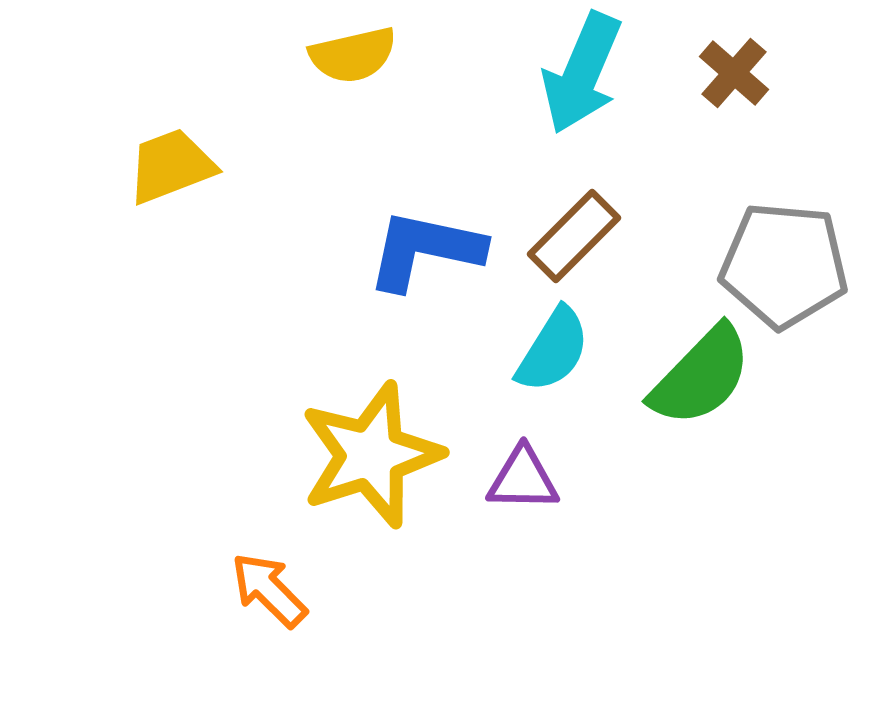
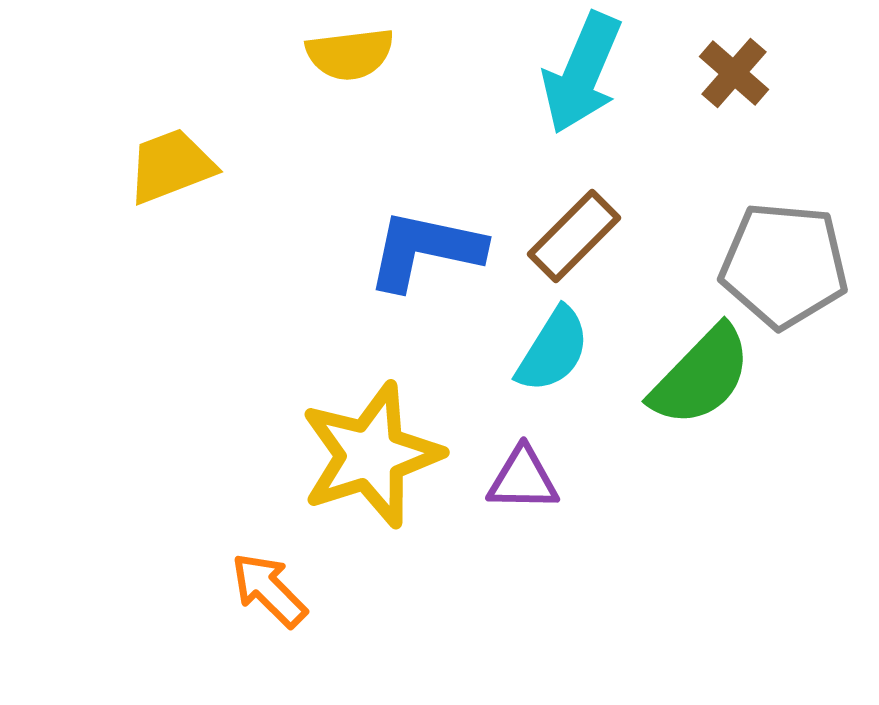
yellow semicircle: moved 3 px left, 1 px up; rotated 6 degrees clockwise
